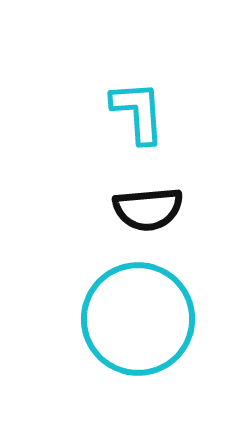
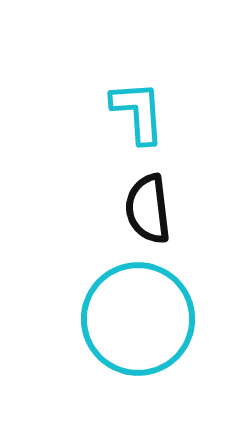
black semicircle: rotated 88 degrees clockwise
